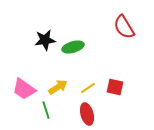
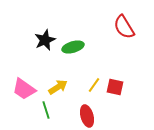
black star: rotated 15 degrees counterclockwise
yellow line: moved 6 px right, 3 px up; rotated 21 degrees counterclockwise
red ellipse: moved 2 px down
